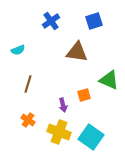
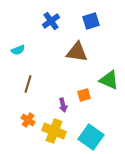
blue square: moved 3 px left
yellow cross: moved 5 px left, 1 px up
